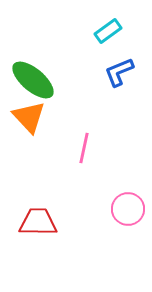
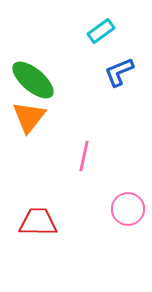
cyan rectangle: moved 7 px left
orange triangle: rotated 21 degrees clockwise
pink line: moved 8 px down
